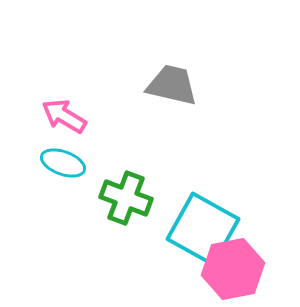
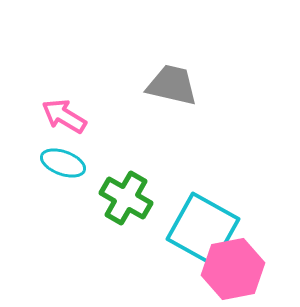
green cross: rotated 9 degrees clockwise
